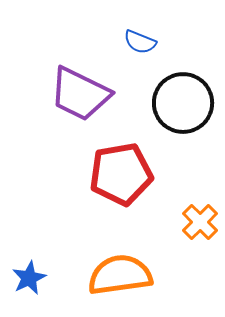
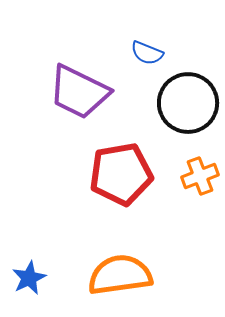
blue semicircle: moved 7 px right, 11 px down
purple trapezoid: moved 1 px left, 2 px up
black circle: moved 5 px right
orange cross: moved 46 px up; rotated 24 degrees clockwise
